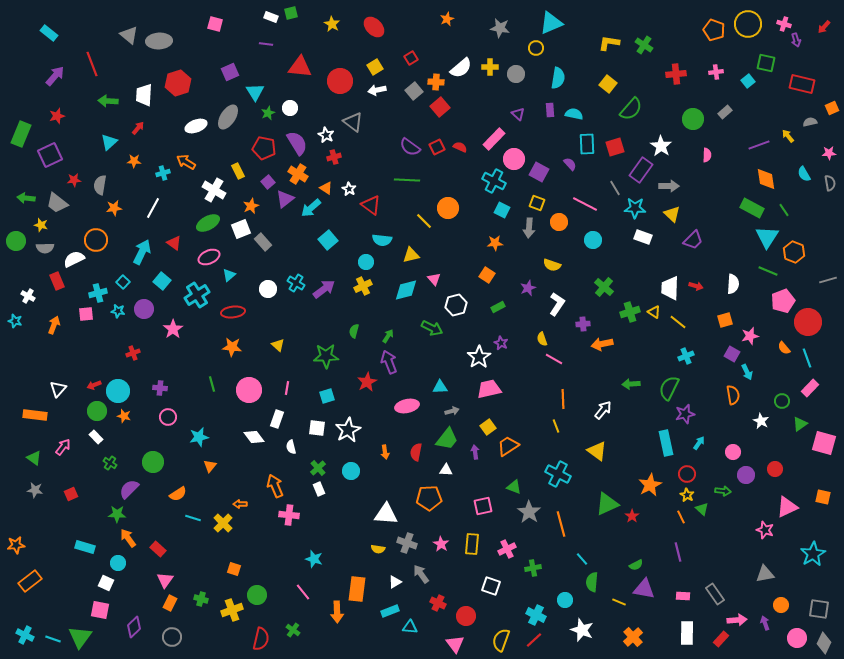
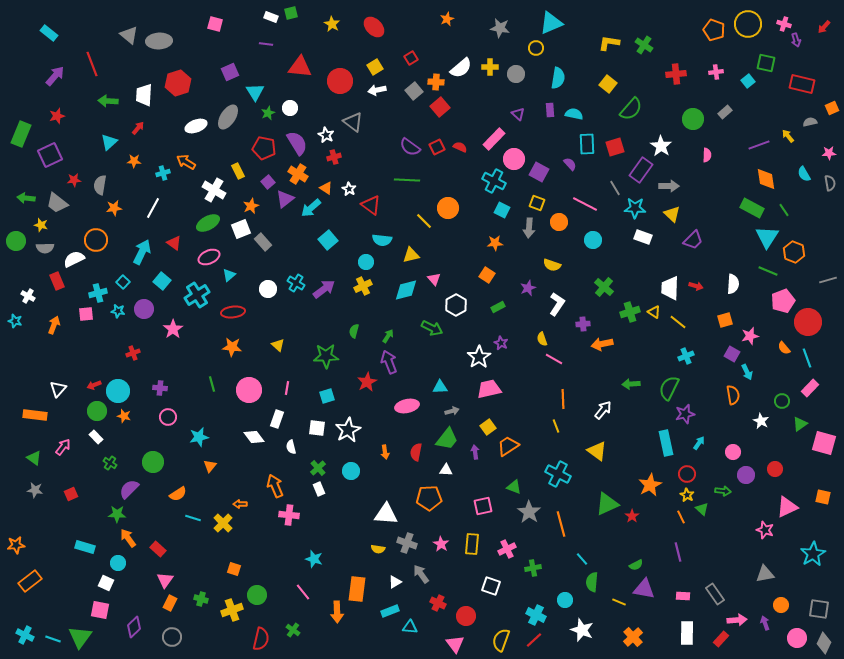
white hexagon at (456, 305): rotated 15 degrees counterclockwise
